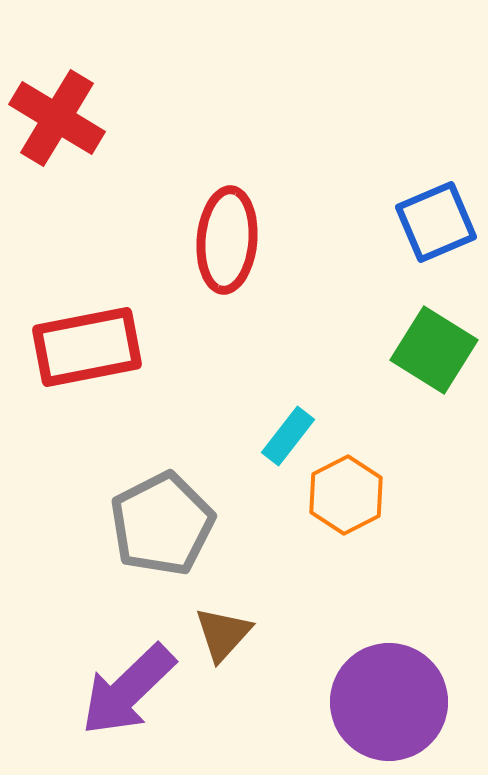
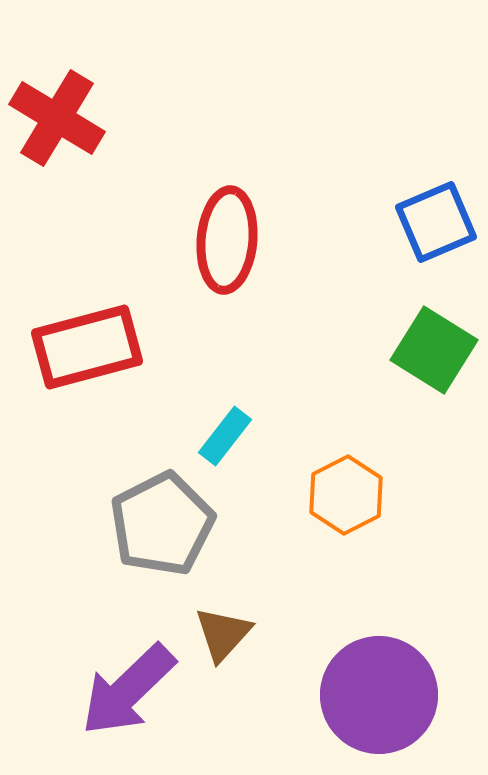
red rectangle: rotated 4 degrees counterclockwise
cyan rectangle: moved 63 px left
purple circle: moved 10 px left, 7 px up
